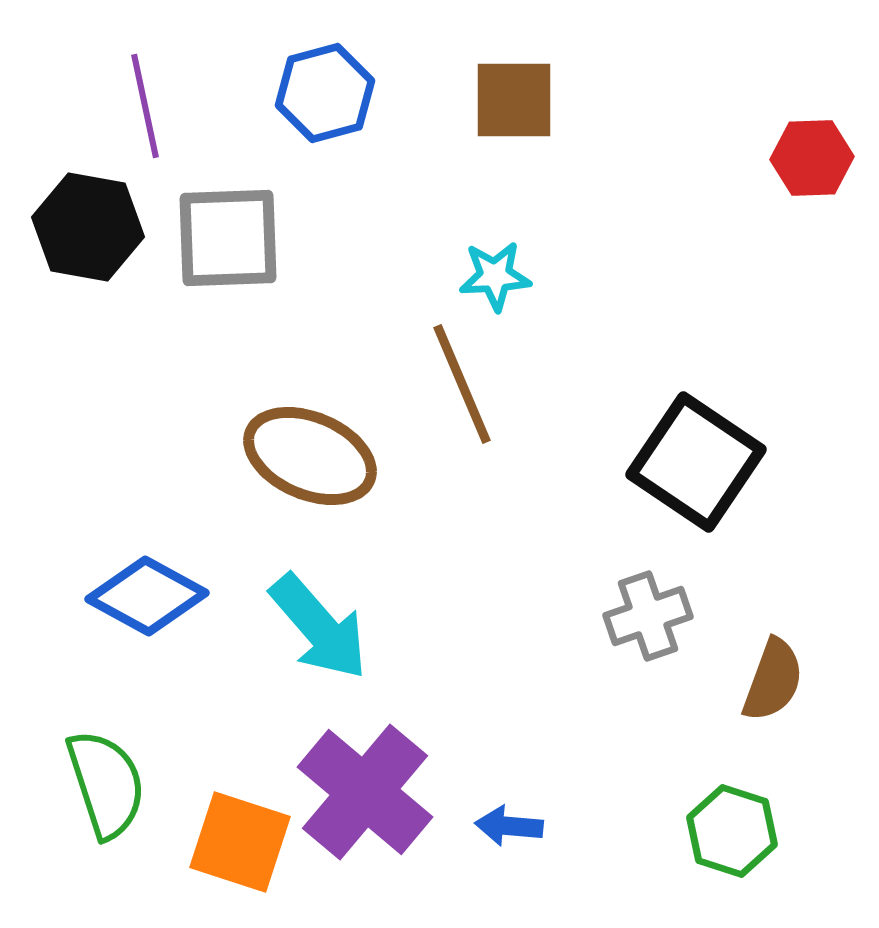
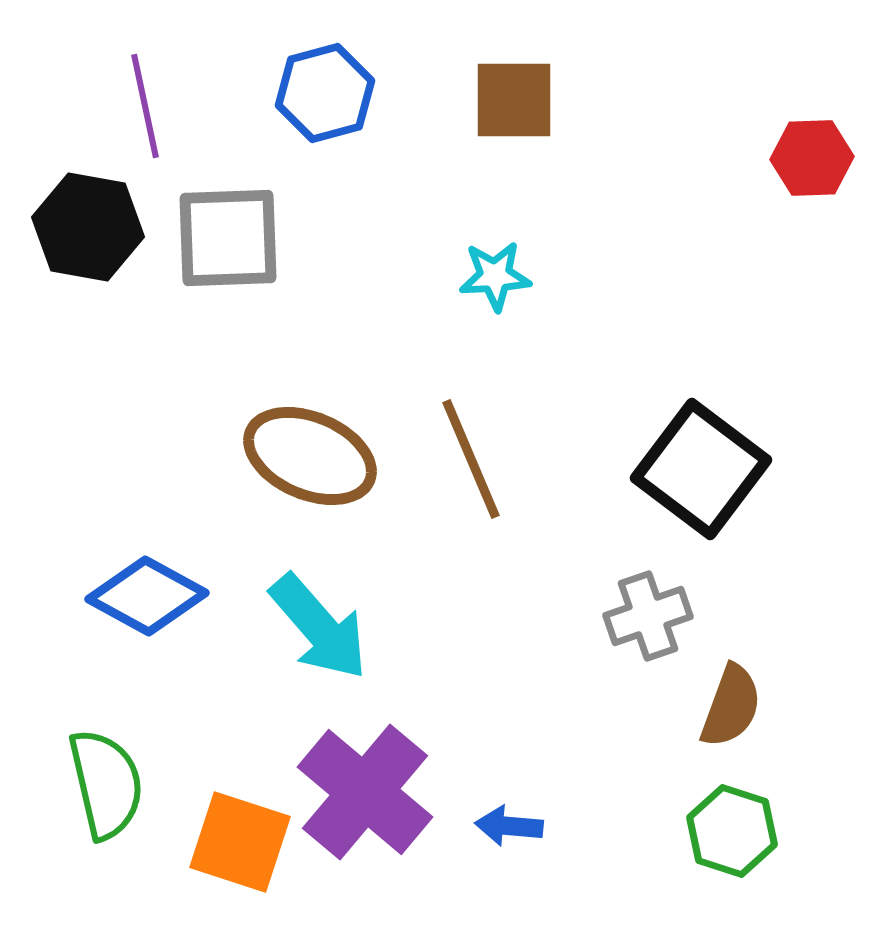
brown line: moved 9 px right, 75 px down
black square: moved 5 px right, 7 px down; rotated 3 degrees clockwise
brown semicircle: moved 42 px left, 26 px down
green semicircle: rotated 5 degrees clockwise
